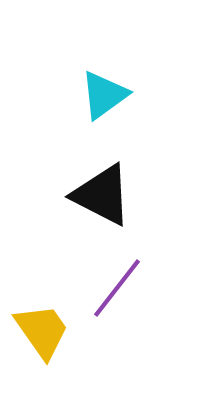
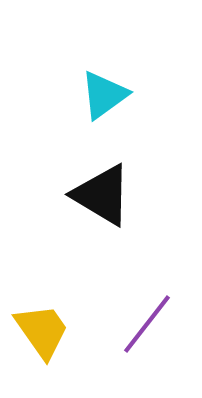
black triangle: rotated 4 degrees clockwise
purple line: moved 30 px right, 36 px down
